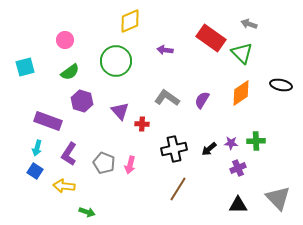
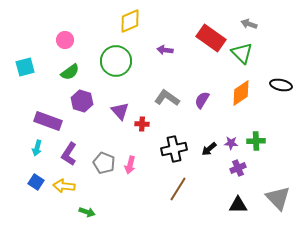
blue square: moved 1 px right, 11 px down
